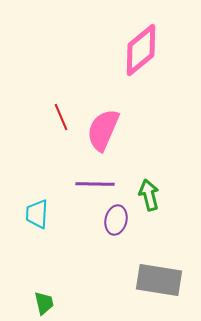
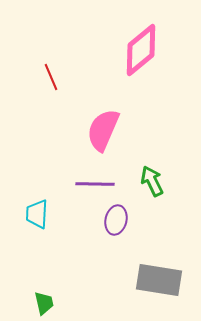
red line: moved 10 px left, 40 px up
green arrow: moved 3 px right, 14 px up; rotated 12 degrees counterclockwise
